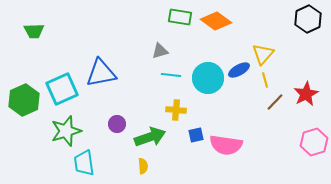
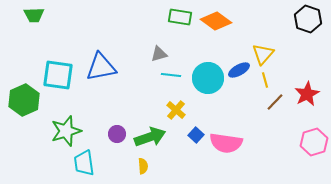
black hexagon: rotated 16 degrees counterclockwise
green trapezoid: moved 16 px up
gray triangle: moved 1 px left, 3 px down
blue triangle: moved 6 px up
cyan square: moved 4 px left, 14 px up; rotated 32 degrees clockwise
red star: moved 1 px right
yellow cross: rotated 36 degrees clockwise
purple circle: moved 10 px down
blue square: rotated 35 degrees counterclockwise
pink semicircle: moved 2 px up
